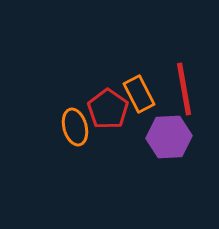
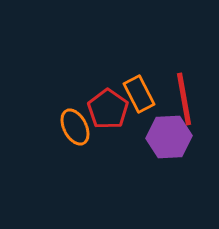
red line: moved 10 px down
orange ellipse: rotated 12 degrees counterclockwise
